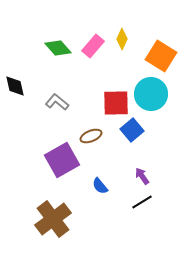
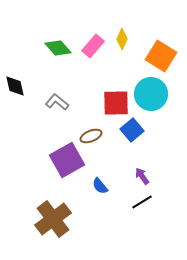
purple square: moved 5 px right
